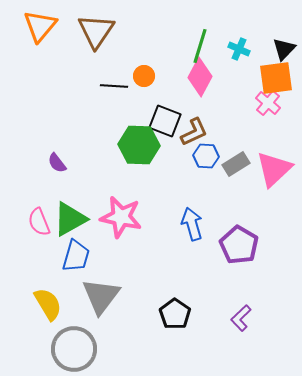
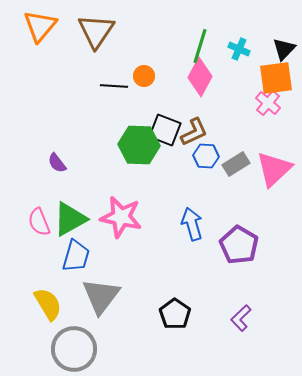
black square: moved 9 px down
